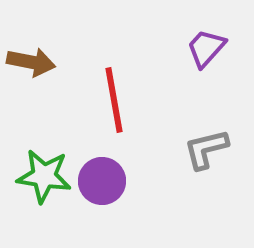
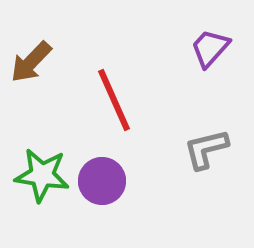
purple trapezoid: moved 4 px right
brown arrow: rotated 123 degrees clockwise
red line: rotated 14 degrees counterclockwise
green star: moved 2 px left, 1 px up
